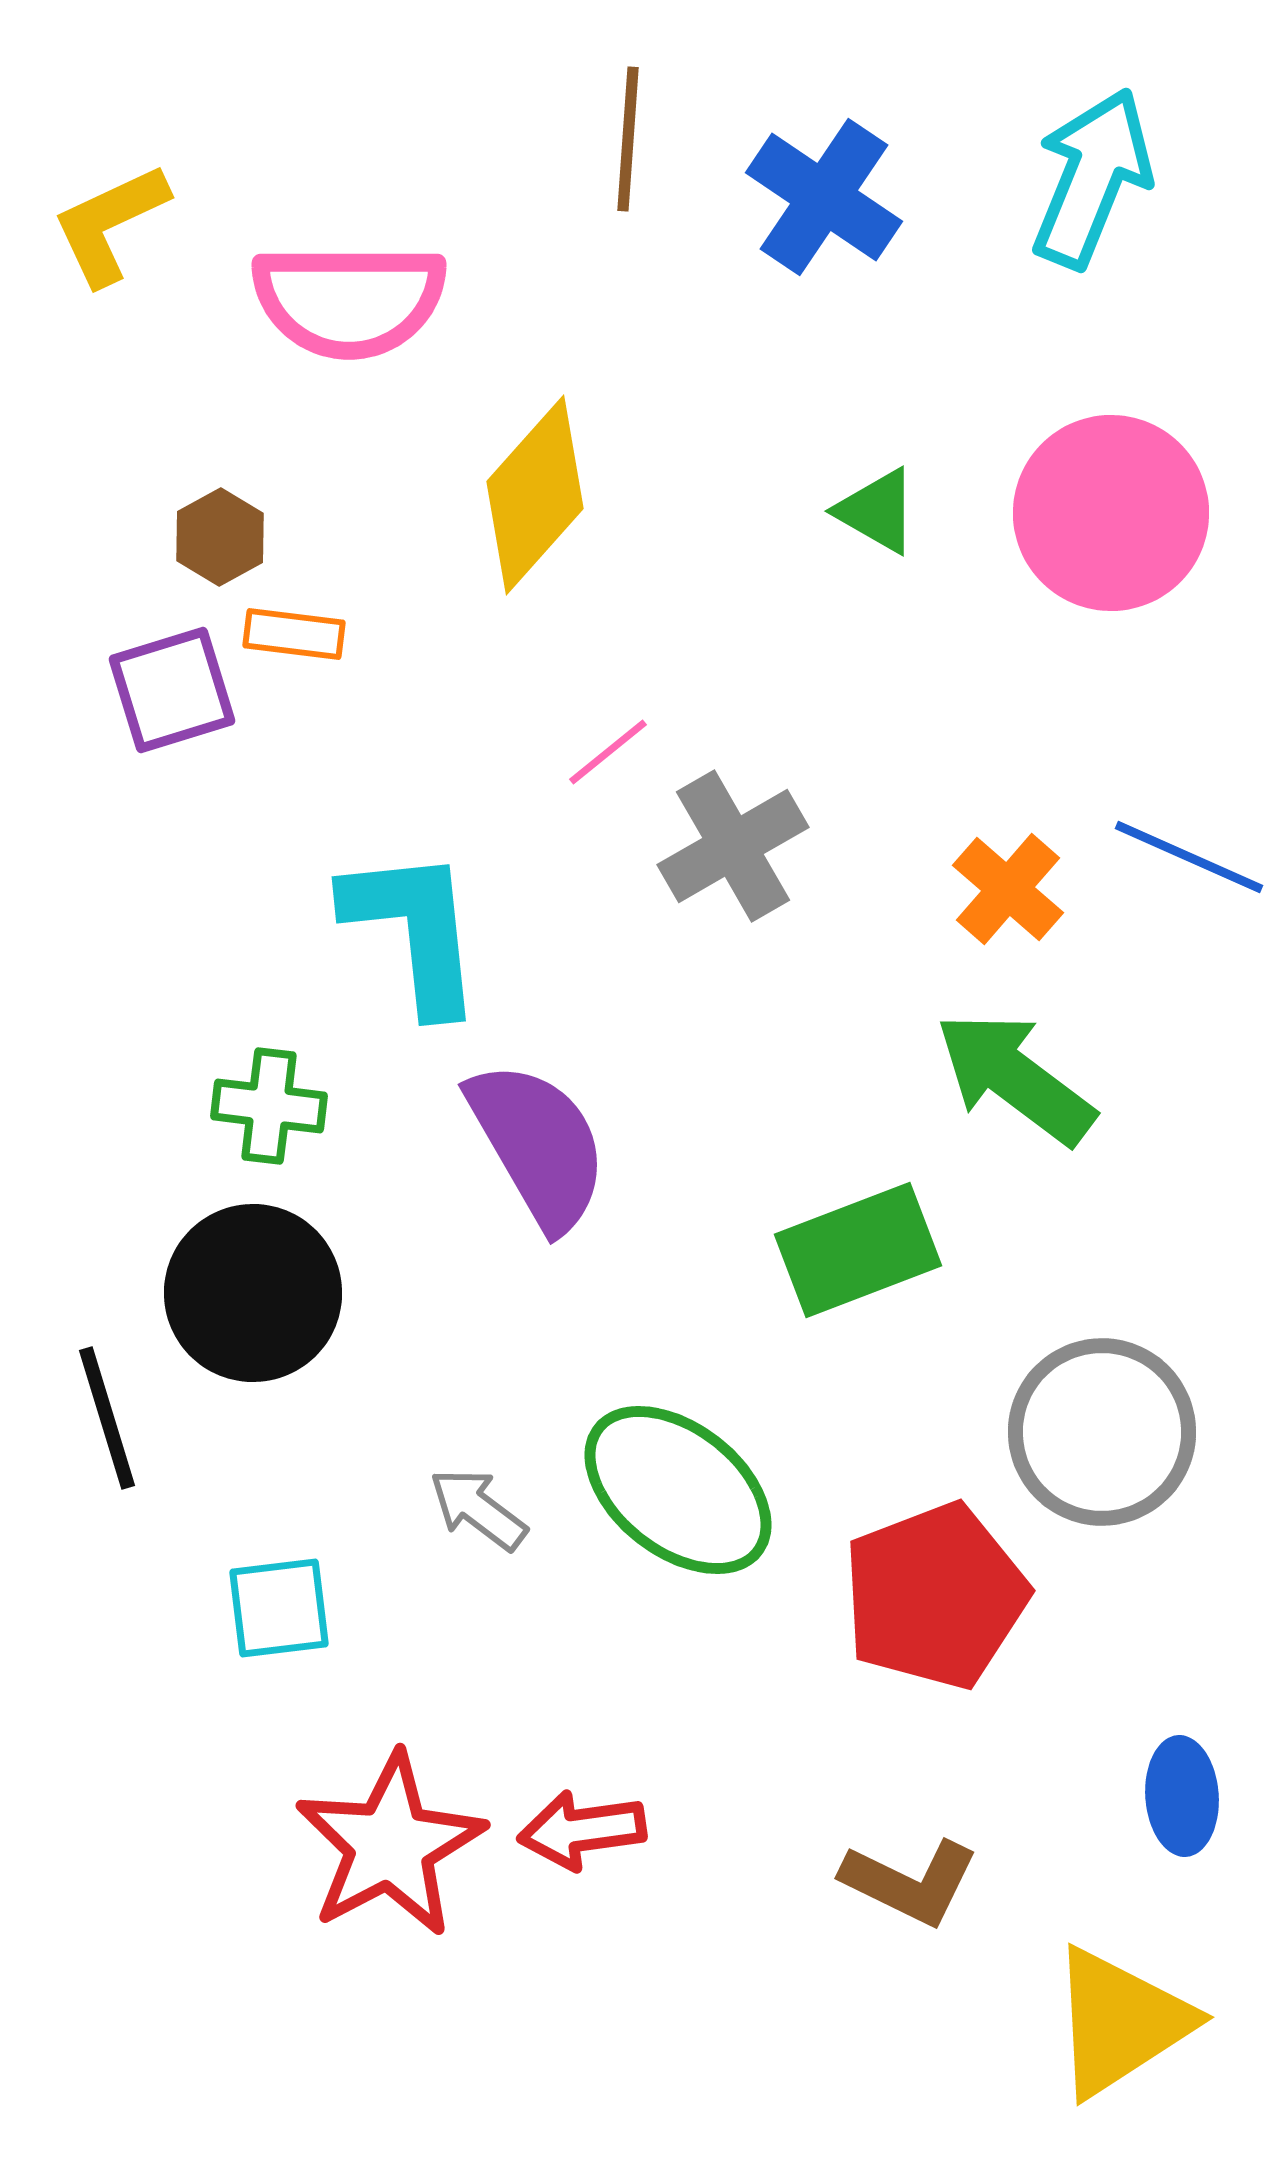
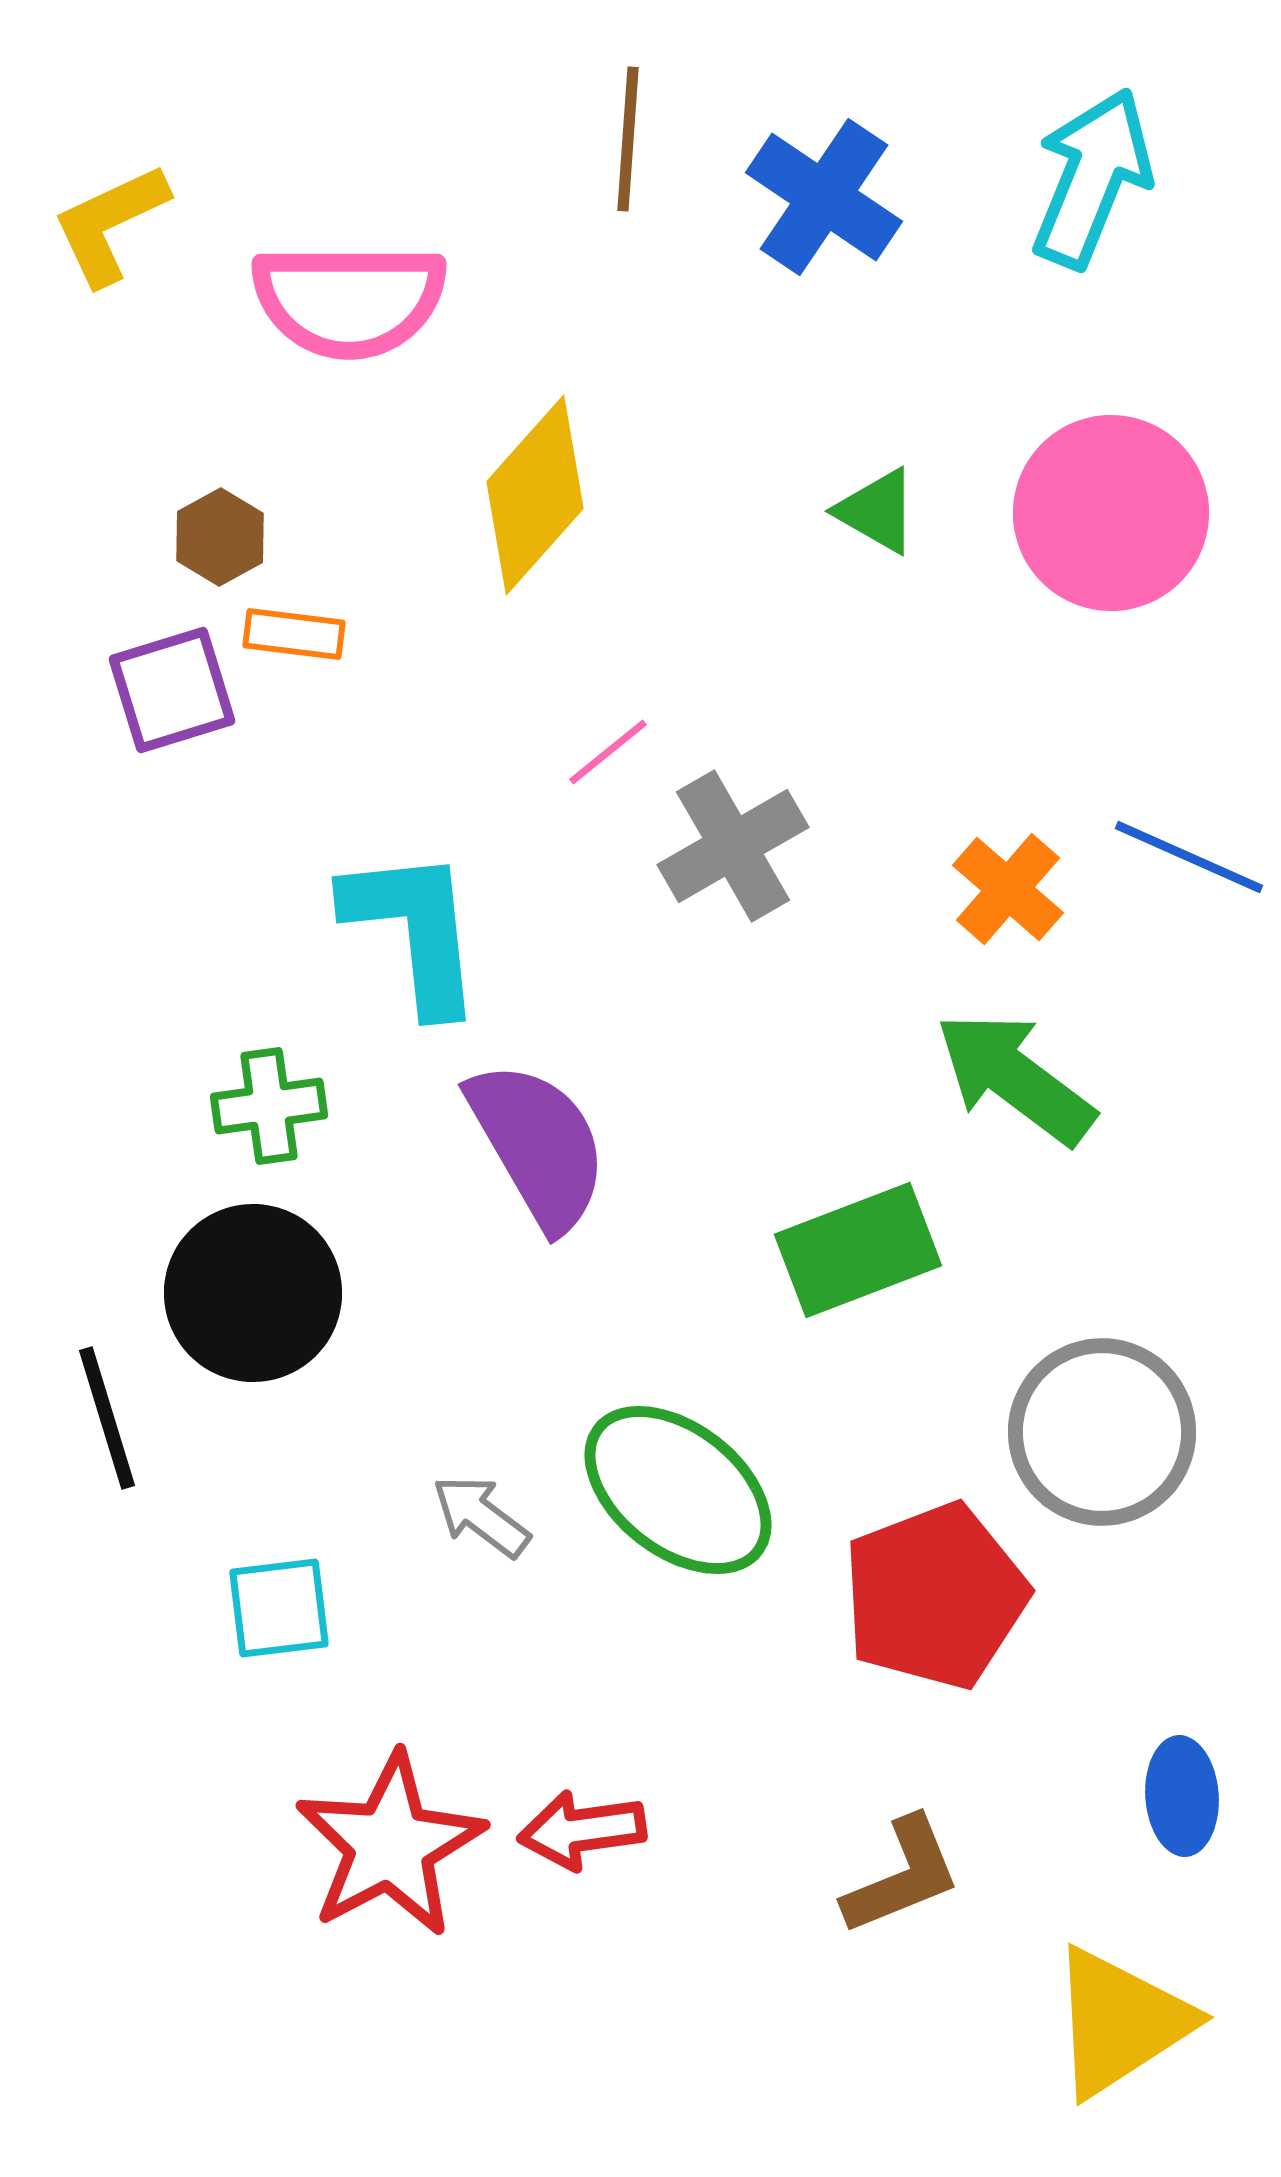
green cross: rotated 15 degrees counterclockwise
gray arrow: moved 3 px right, 7 px down
brown L-shape: moved 8 px left, 6 px up; rotated 48 degrees counterclockwise
